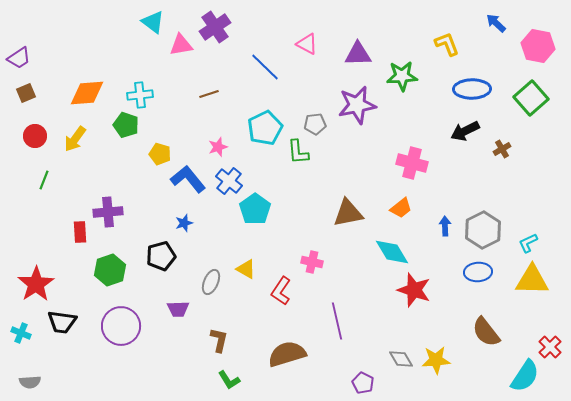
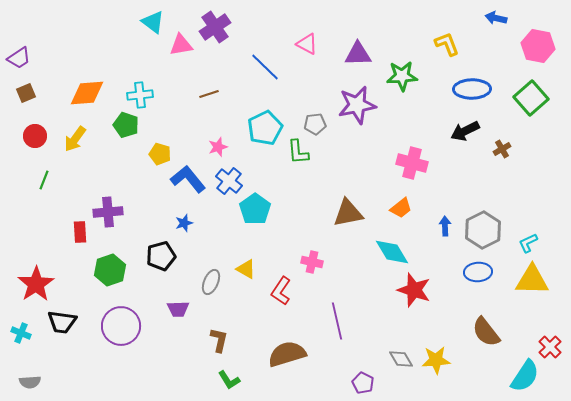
blue arrow at (496, 23): moved 5 px up; rotated 30 degrees counterclockwise
